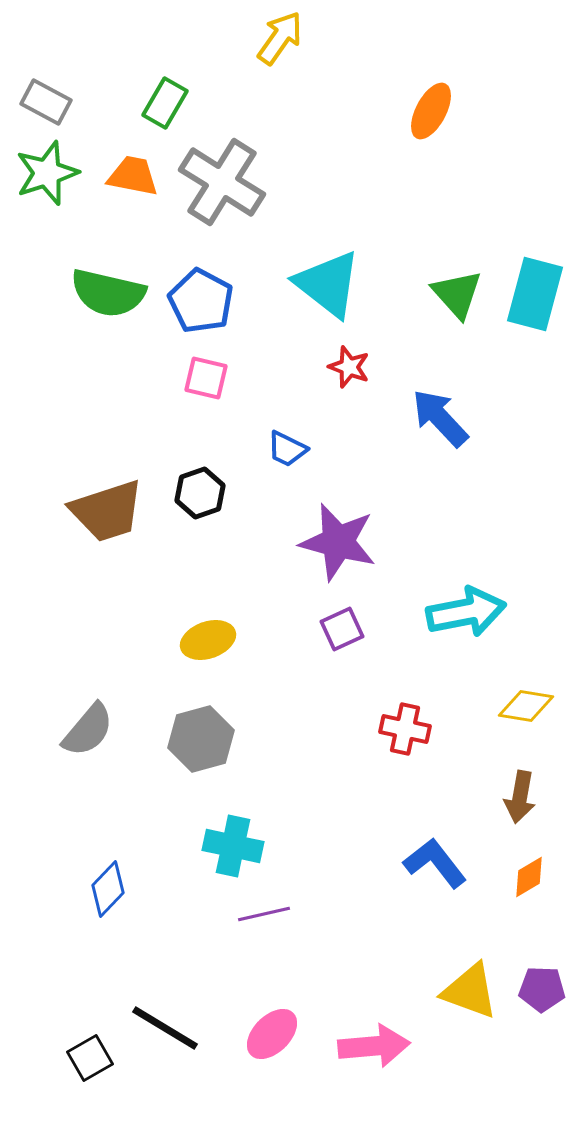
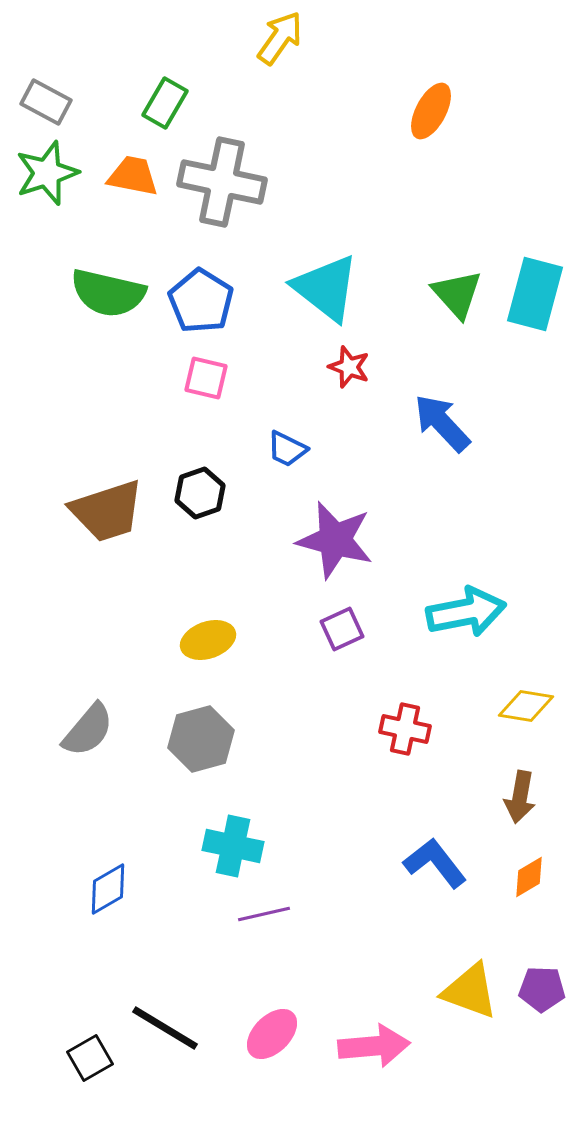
gray cross: rotated 20 degrees counterclockwise
cyan triangle: moved 2 px left, 4 px down
blue pentagon: rotated 4 degrees clockwise
blue arrow: moved 2 px right, 5 px down
purple star: moved 3 px left, 2 px up
blue diamond: rotated 16 degrees clockwise
